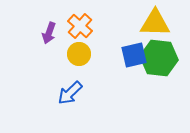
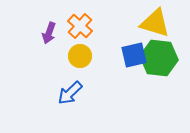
yellow triangle: rotated 16 degrees clockwise
yellow circle: moved 1 px right, 2 px down
